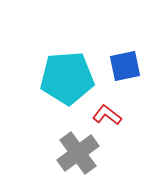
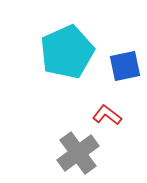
cyan pentagon: moved 26 px up; rotated 20 degrees counterclockwise
